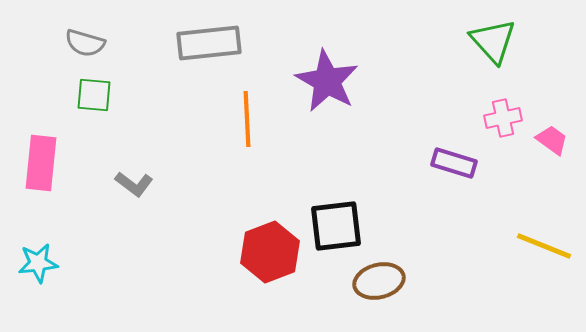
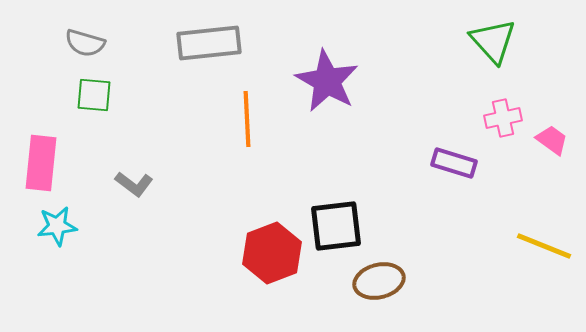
red hexagon: moved 2 px right, 1 px down
cyan star: moved 19 px right, 37 px up
